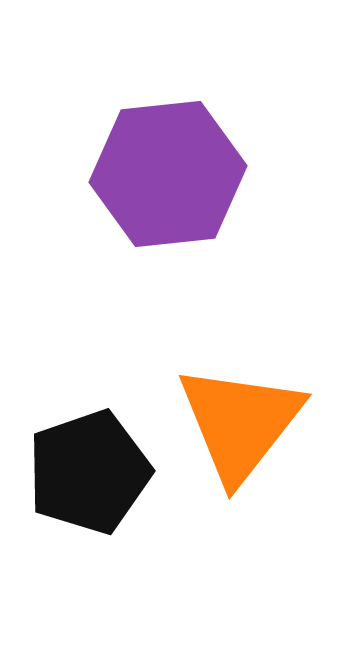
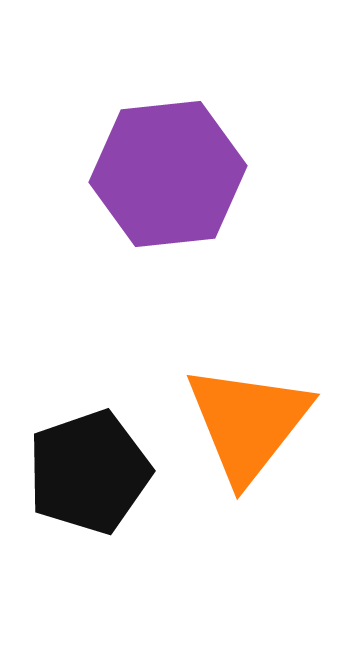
orange triangle: moved 8 px right
